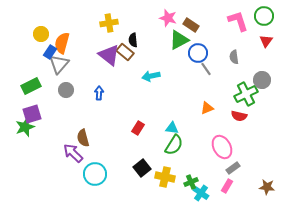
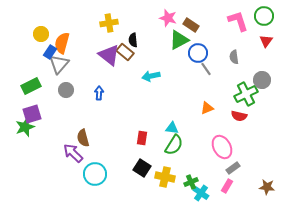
red rectangle at (138, 128): moved 4 px right, 10 px down; rotated 24 degrees counterclockwise
black square at (142, 168): rotated 18 degrees counterclockwise
